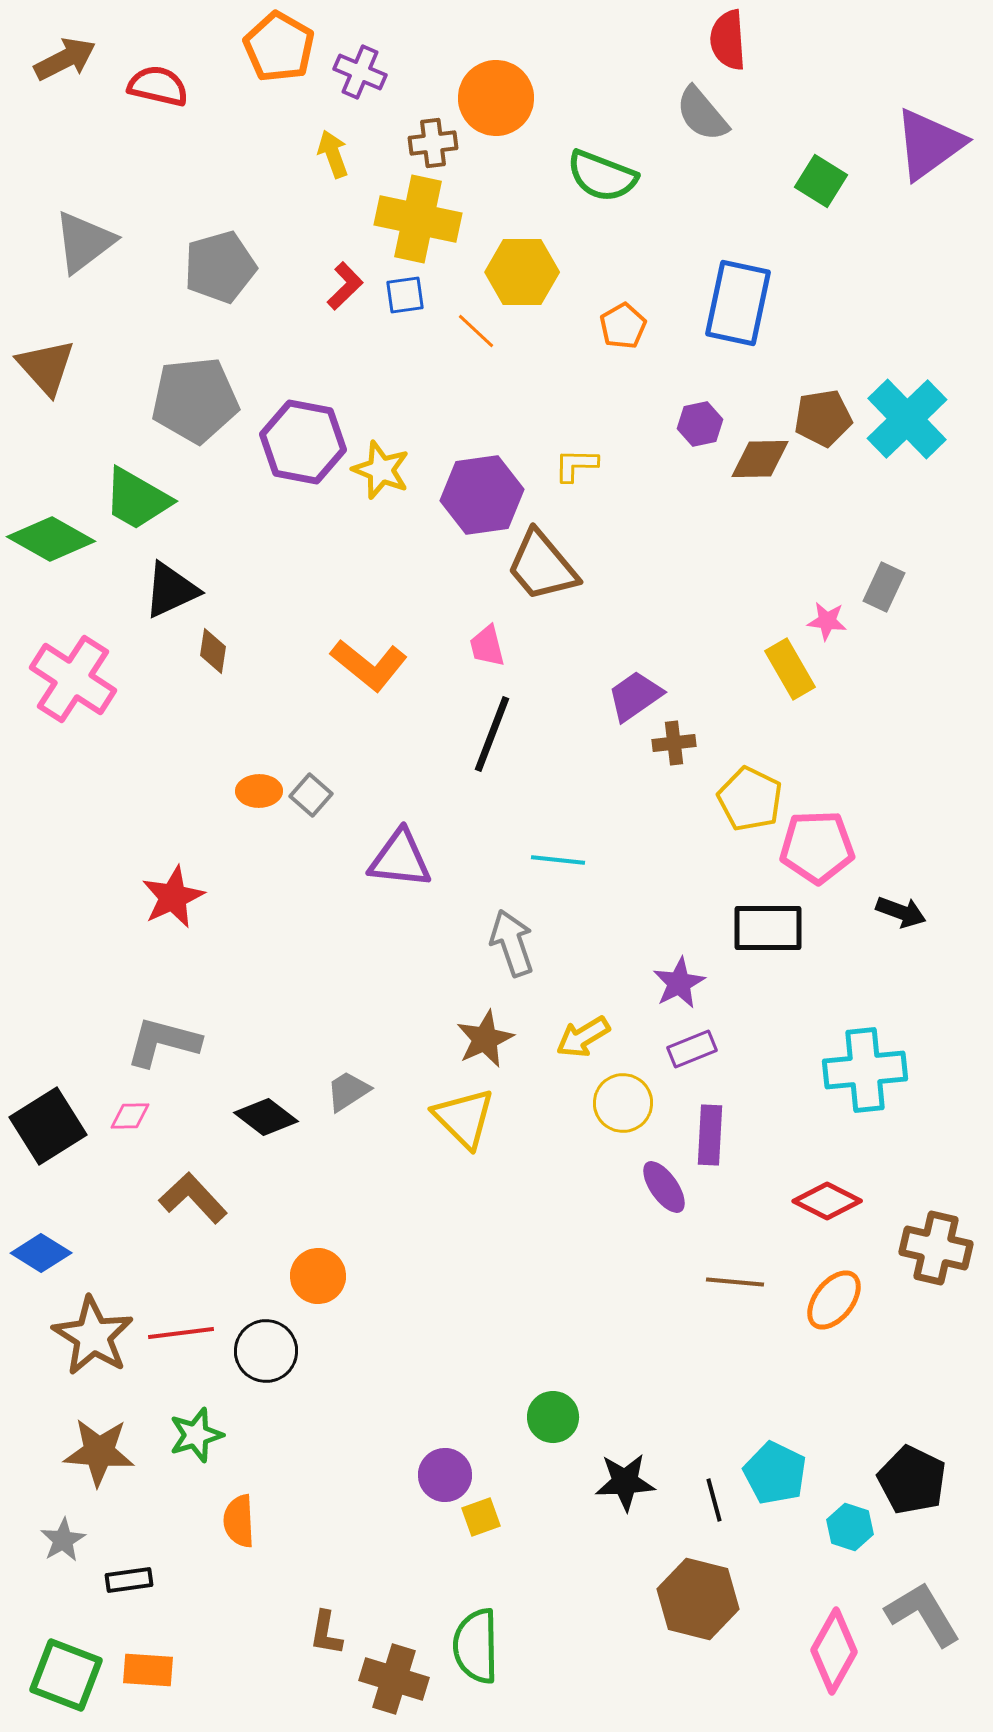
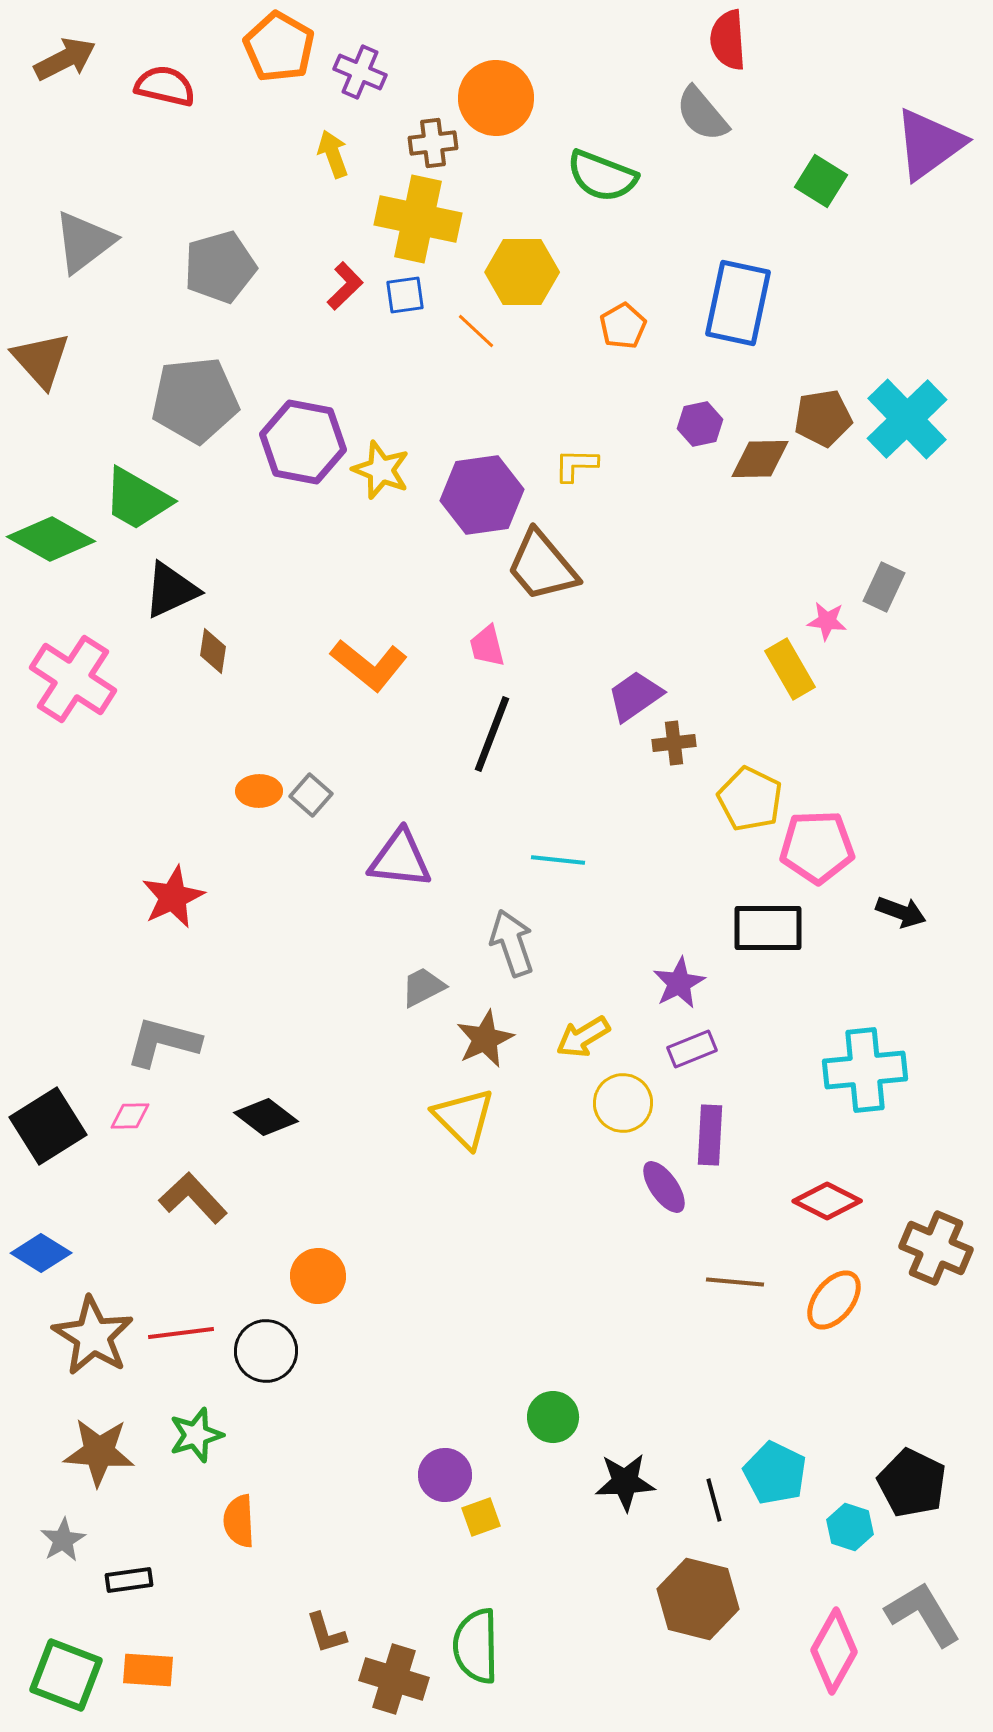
red semicircle at (158, 86): moved 7 px right
brown triangle at (46, 367): moved 5 px left, 7 px up
gray trapezoid at (348, 1091): moved 75 px right, 104 px up; rotated 6 degrees clockwise
brown cross at (936, 1248): rotated 10 degrees clockwise
black pentagon at (912, 1480): moved 3 px down
brown L-shape at (326, 1633): rotated 27 degrees counterclockwise
